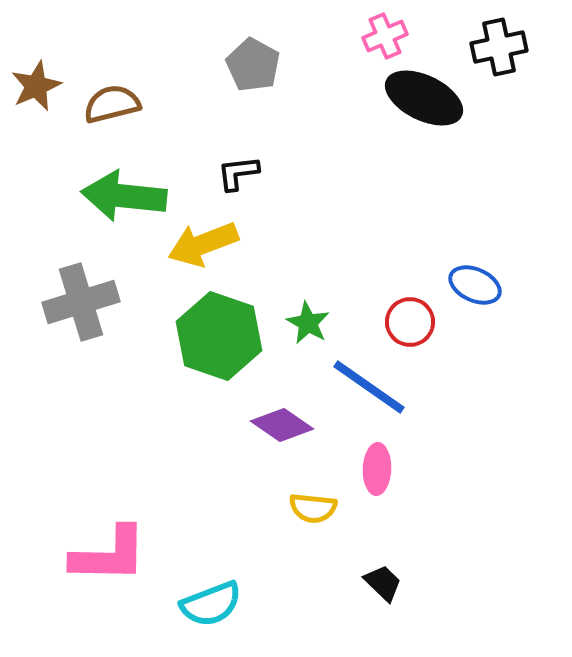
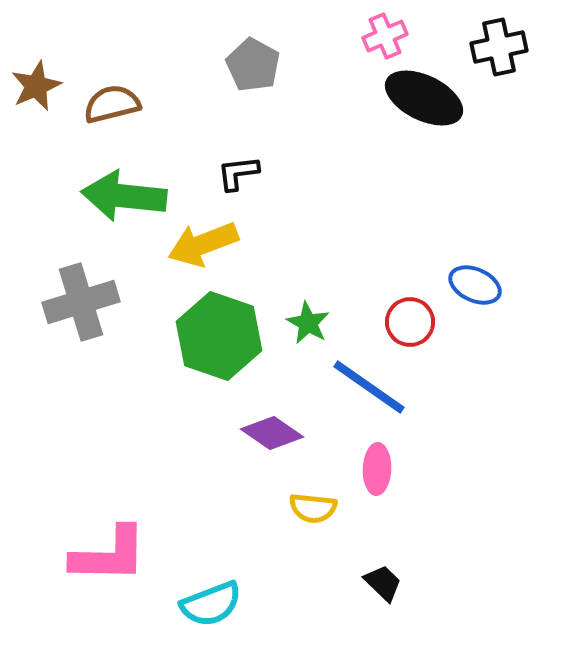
purple diamond: moved 10 px left, 8 px down
